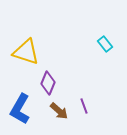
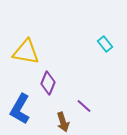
yellow triangle: rotated 8 degrees counterclockwise
purple line: rotated 28 degrees counterclockwise
brown arrow: moved 4 px right, 11 px down; rotated 30 degrees clockwise
